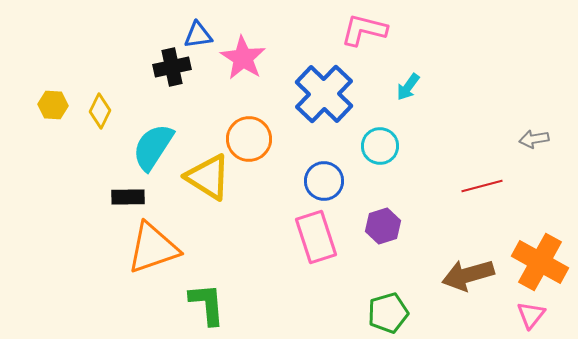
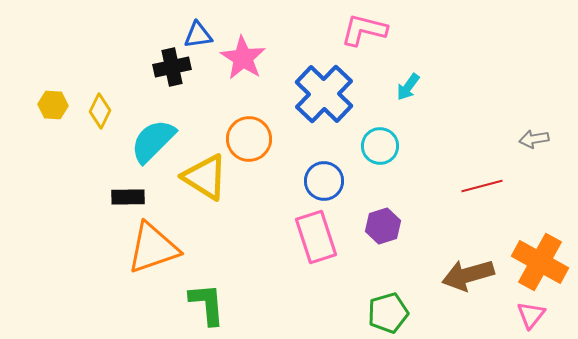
cyan semicircle: moved 6 px up; rotated 12 degrees clockwise
yellow triangle: moved 3 px left
